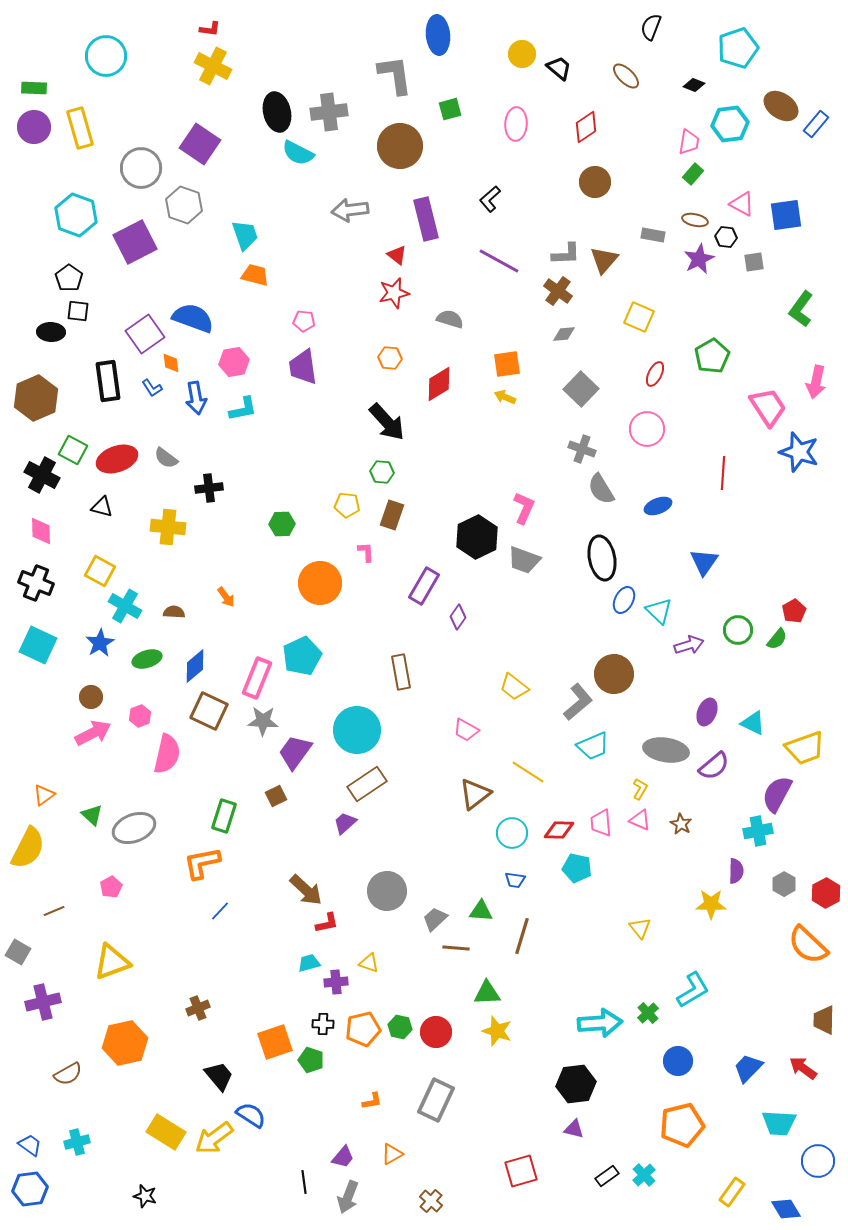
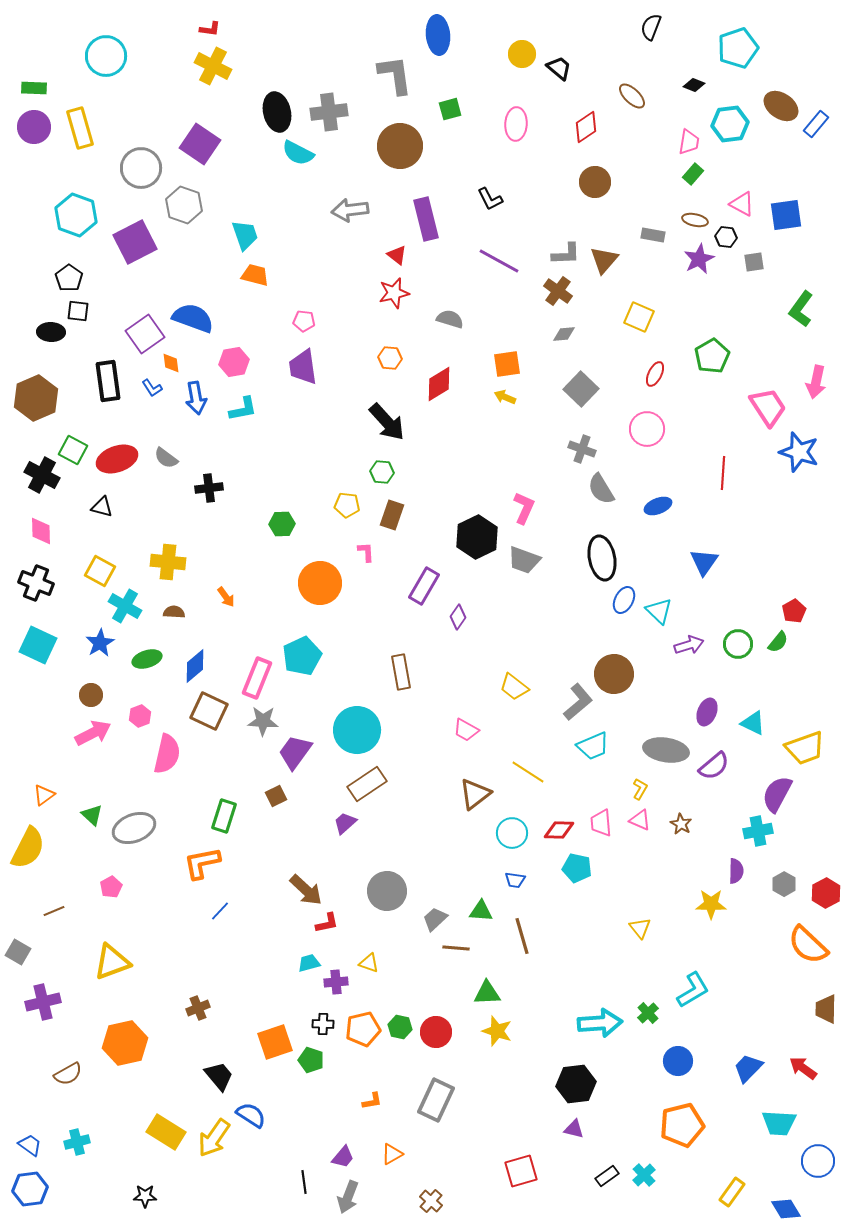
brown ellipse at (626, 76): moved 6 px right, 20 px down
black L-shape at (490, 199): rotated 76 degrees counterclockwise
yellow cross at (168, 527): moved 35 px down
green circle at (738, 630): moved 14 px down
green semicircle at (777, 639): moved 1 px right, 3 px down
brown circle at (91, 697): moved 2 px up
brown line at (522, 936): rotated 33 degrees counterclockwise
brown trapezoid at (824, 1020): moved 2 px right, 11 px up
yellow arrow at (214, 1138): rotated 18 degrees counterclockwise
black star at (145, 1196): rotated 15 degrees counterclockwise
